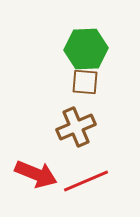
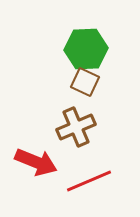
brown square: rotated 20 degrees clockwise
red arrow: moved 12 px up
red line: moved 3 px right
